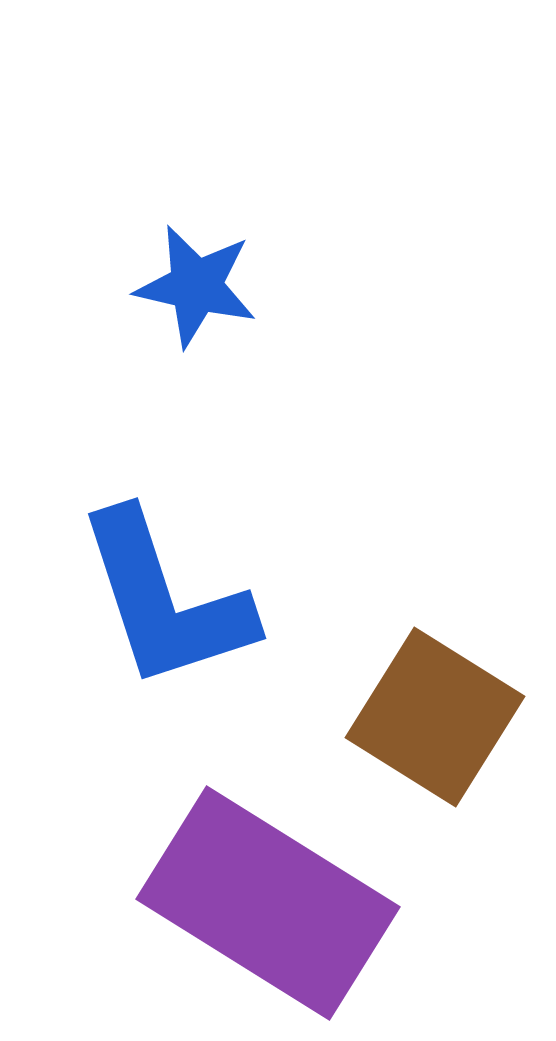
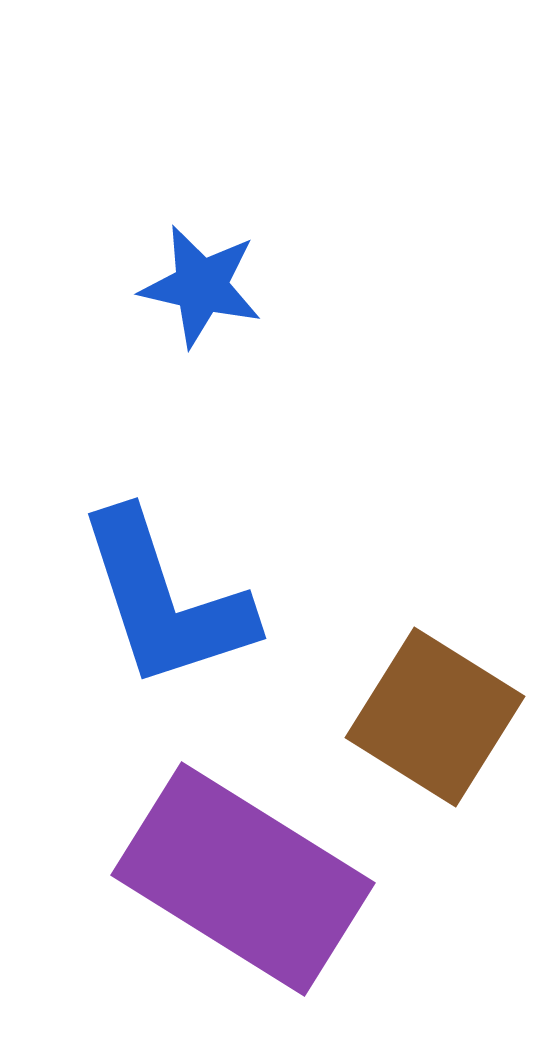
blue star: moved 5 px right
purple rectangle: moved 25 px left, 24 px up
